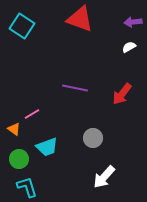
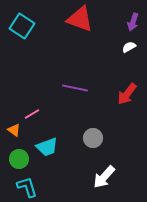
purple arrow: rotated 66 degrees counterclockwise
red arrow: moved 5 px right
orange triangle: moved 1 px down
